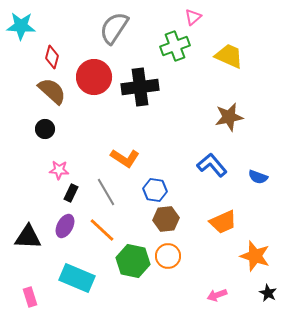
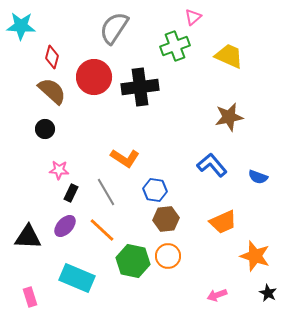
purple ellipse: rotated 15 degrees clockwise
